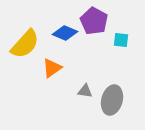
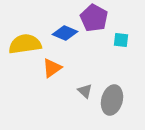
purple pentagon: moved 3 px up
yellow semicircle: rotated 140 degrees counterclockwise
gray triangle: rotated 35 degrees clockwise
